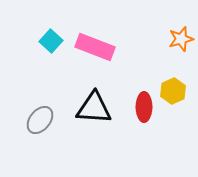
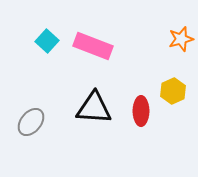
cyan square: moved 4 px left
pink rectangle: moved 2 px left, 1 px up
red ellipse: moved 3 px left, 4 px down
gray ellipse: moved 9 px left, 2 px down
